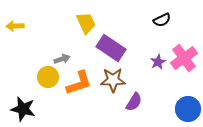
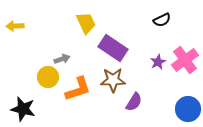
purple rectangle: moved 2 px right
pink cross: moved 1 px right, 2 px down
orange L-shape: moved 1 px left, 6 px down
